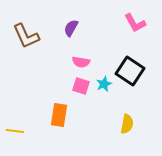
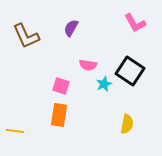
pink semicircle: moved 7 px right, 3 px down
pink square: moved 20 px left
